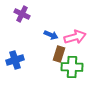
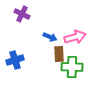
blue arrow: moved 1 px left, 2 px down
brown rectangle: rotated 21 degrees counterclockwise
